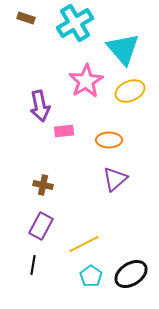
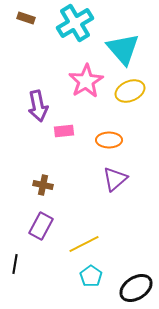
purple arrow: moved 2 px left
black line: moved 18 px left, 1 px up
black ellipse: moved 5 px right, 14 px down
